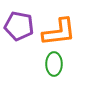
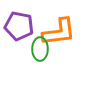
green ellipse: moved 14 px left, 15 px up
